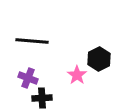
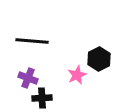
pink star: rotated 12 degrees clockwise
